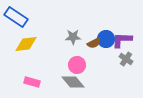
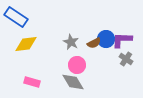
gray star: moved 2 px left, 5 px down; rotated 28 degrees clockwise
gray diamond: rotated 10 degrees clockwise
